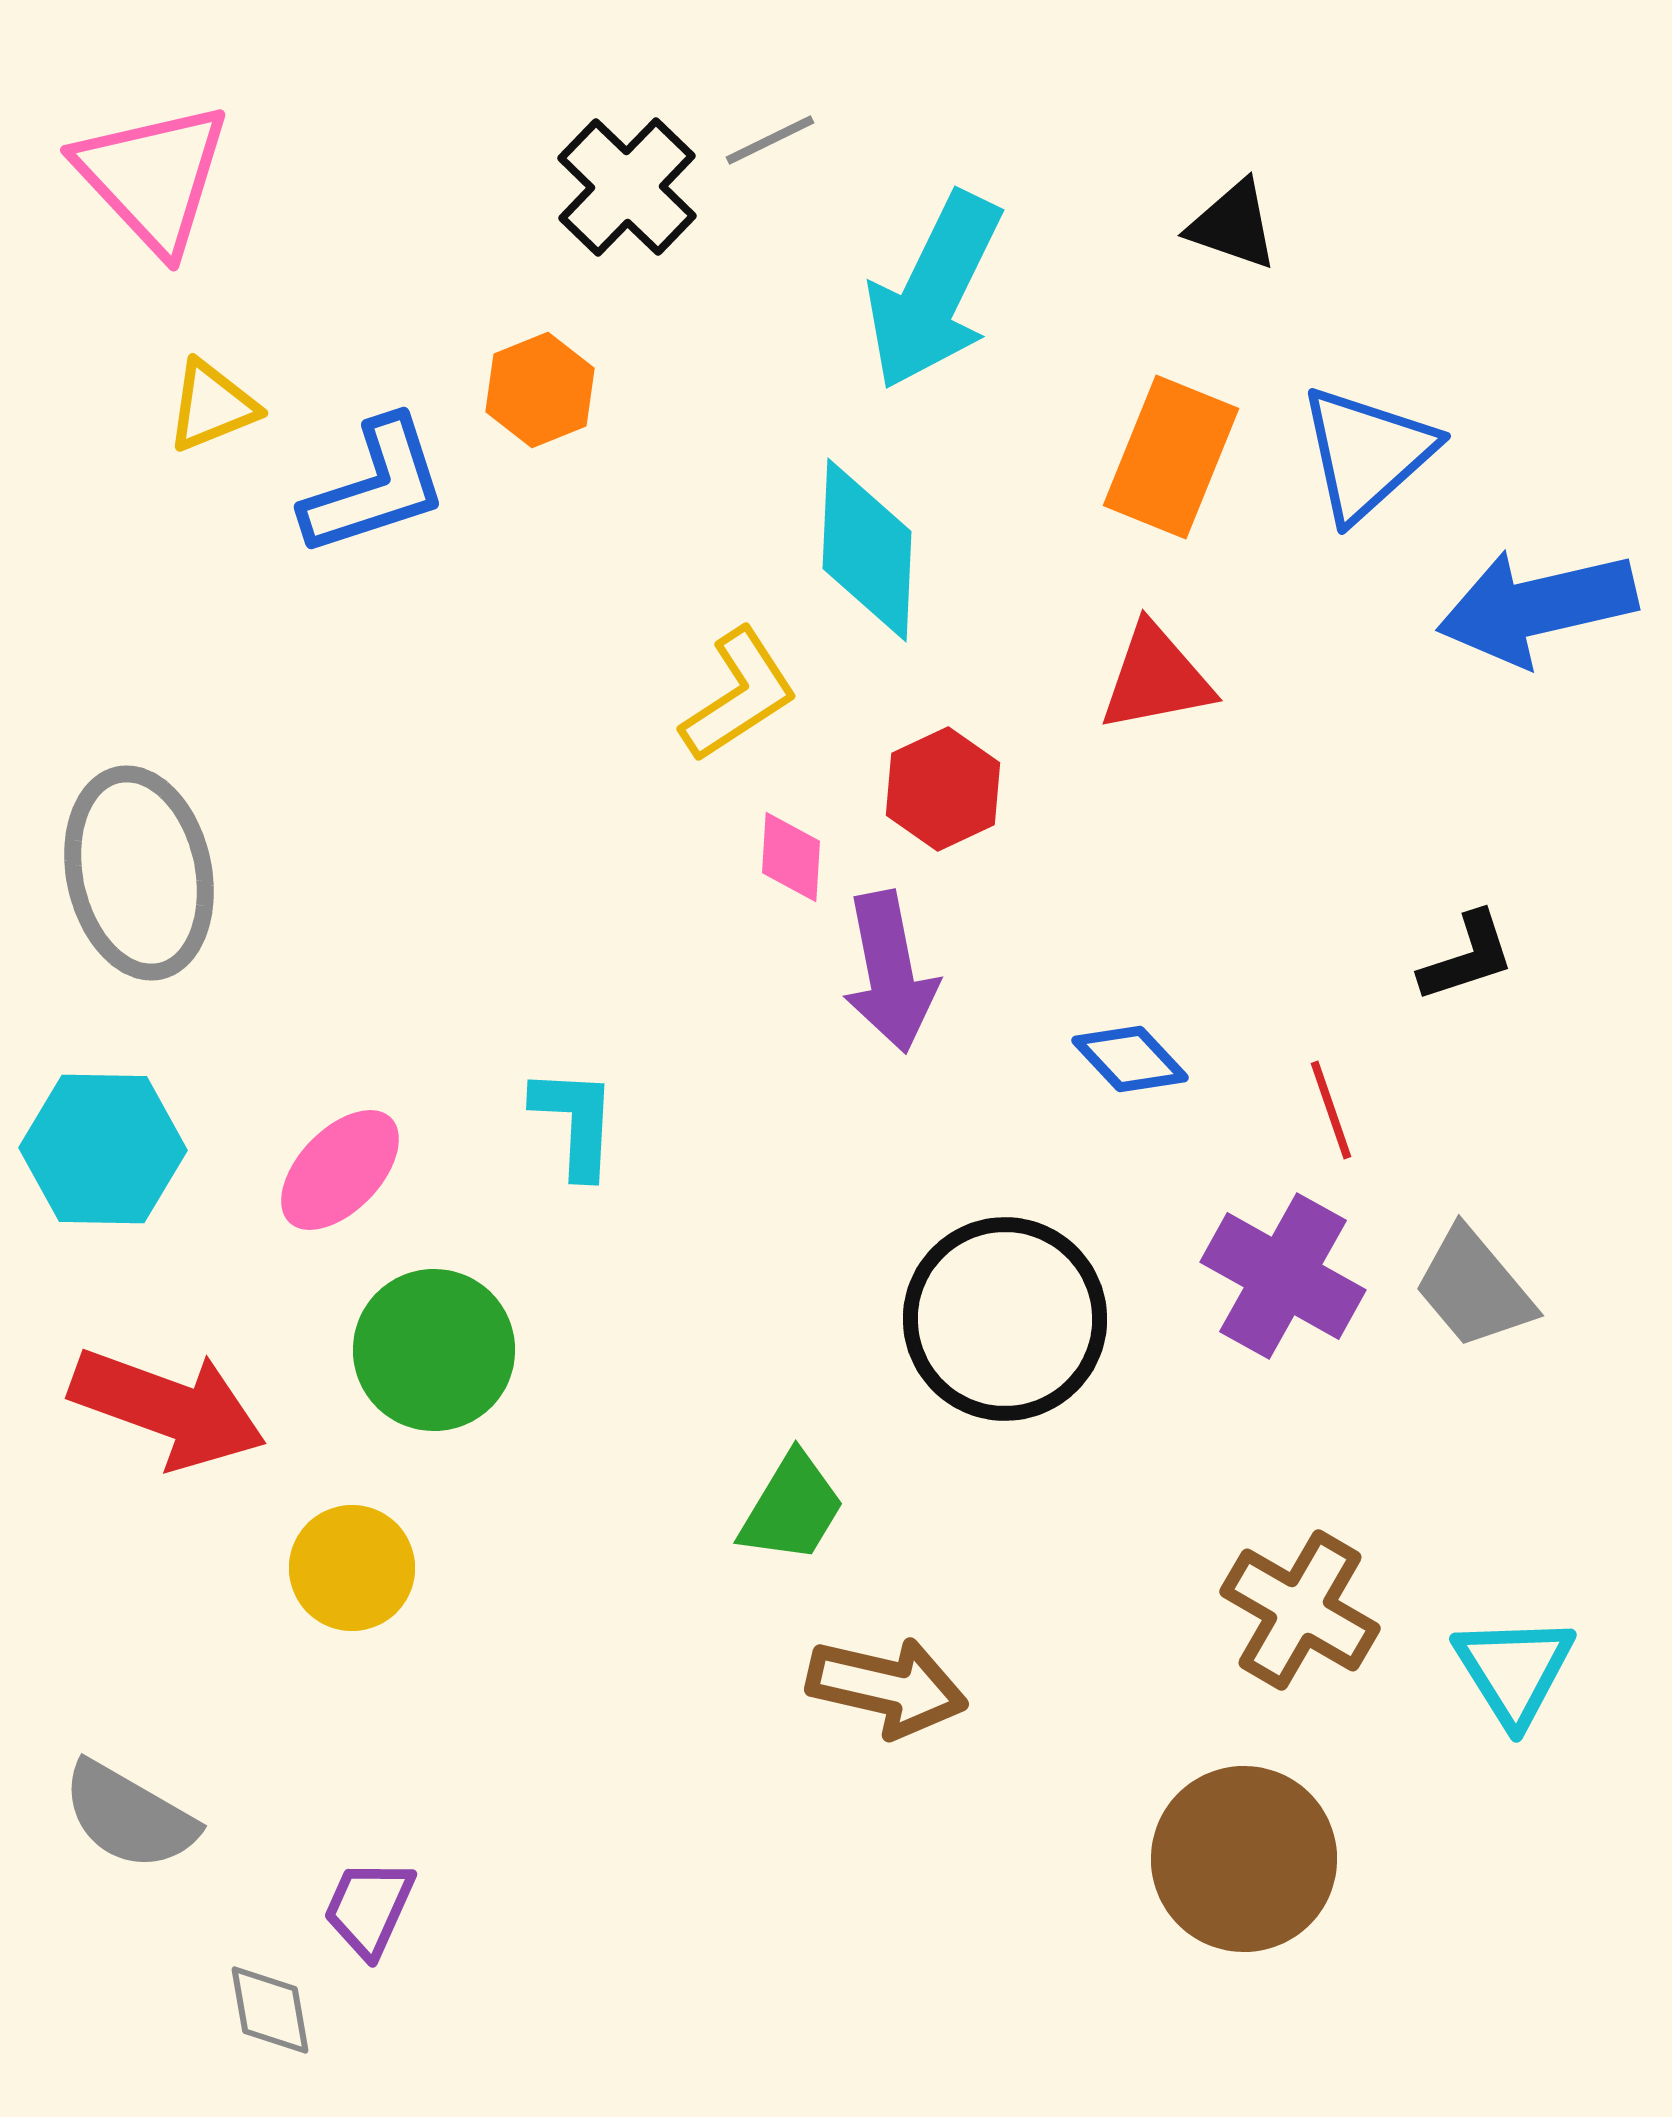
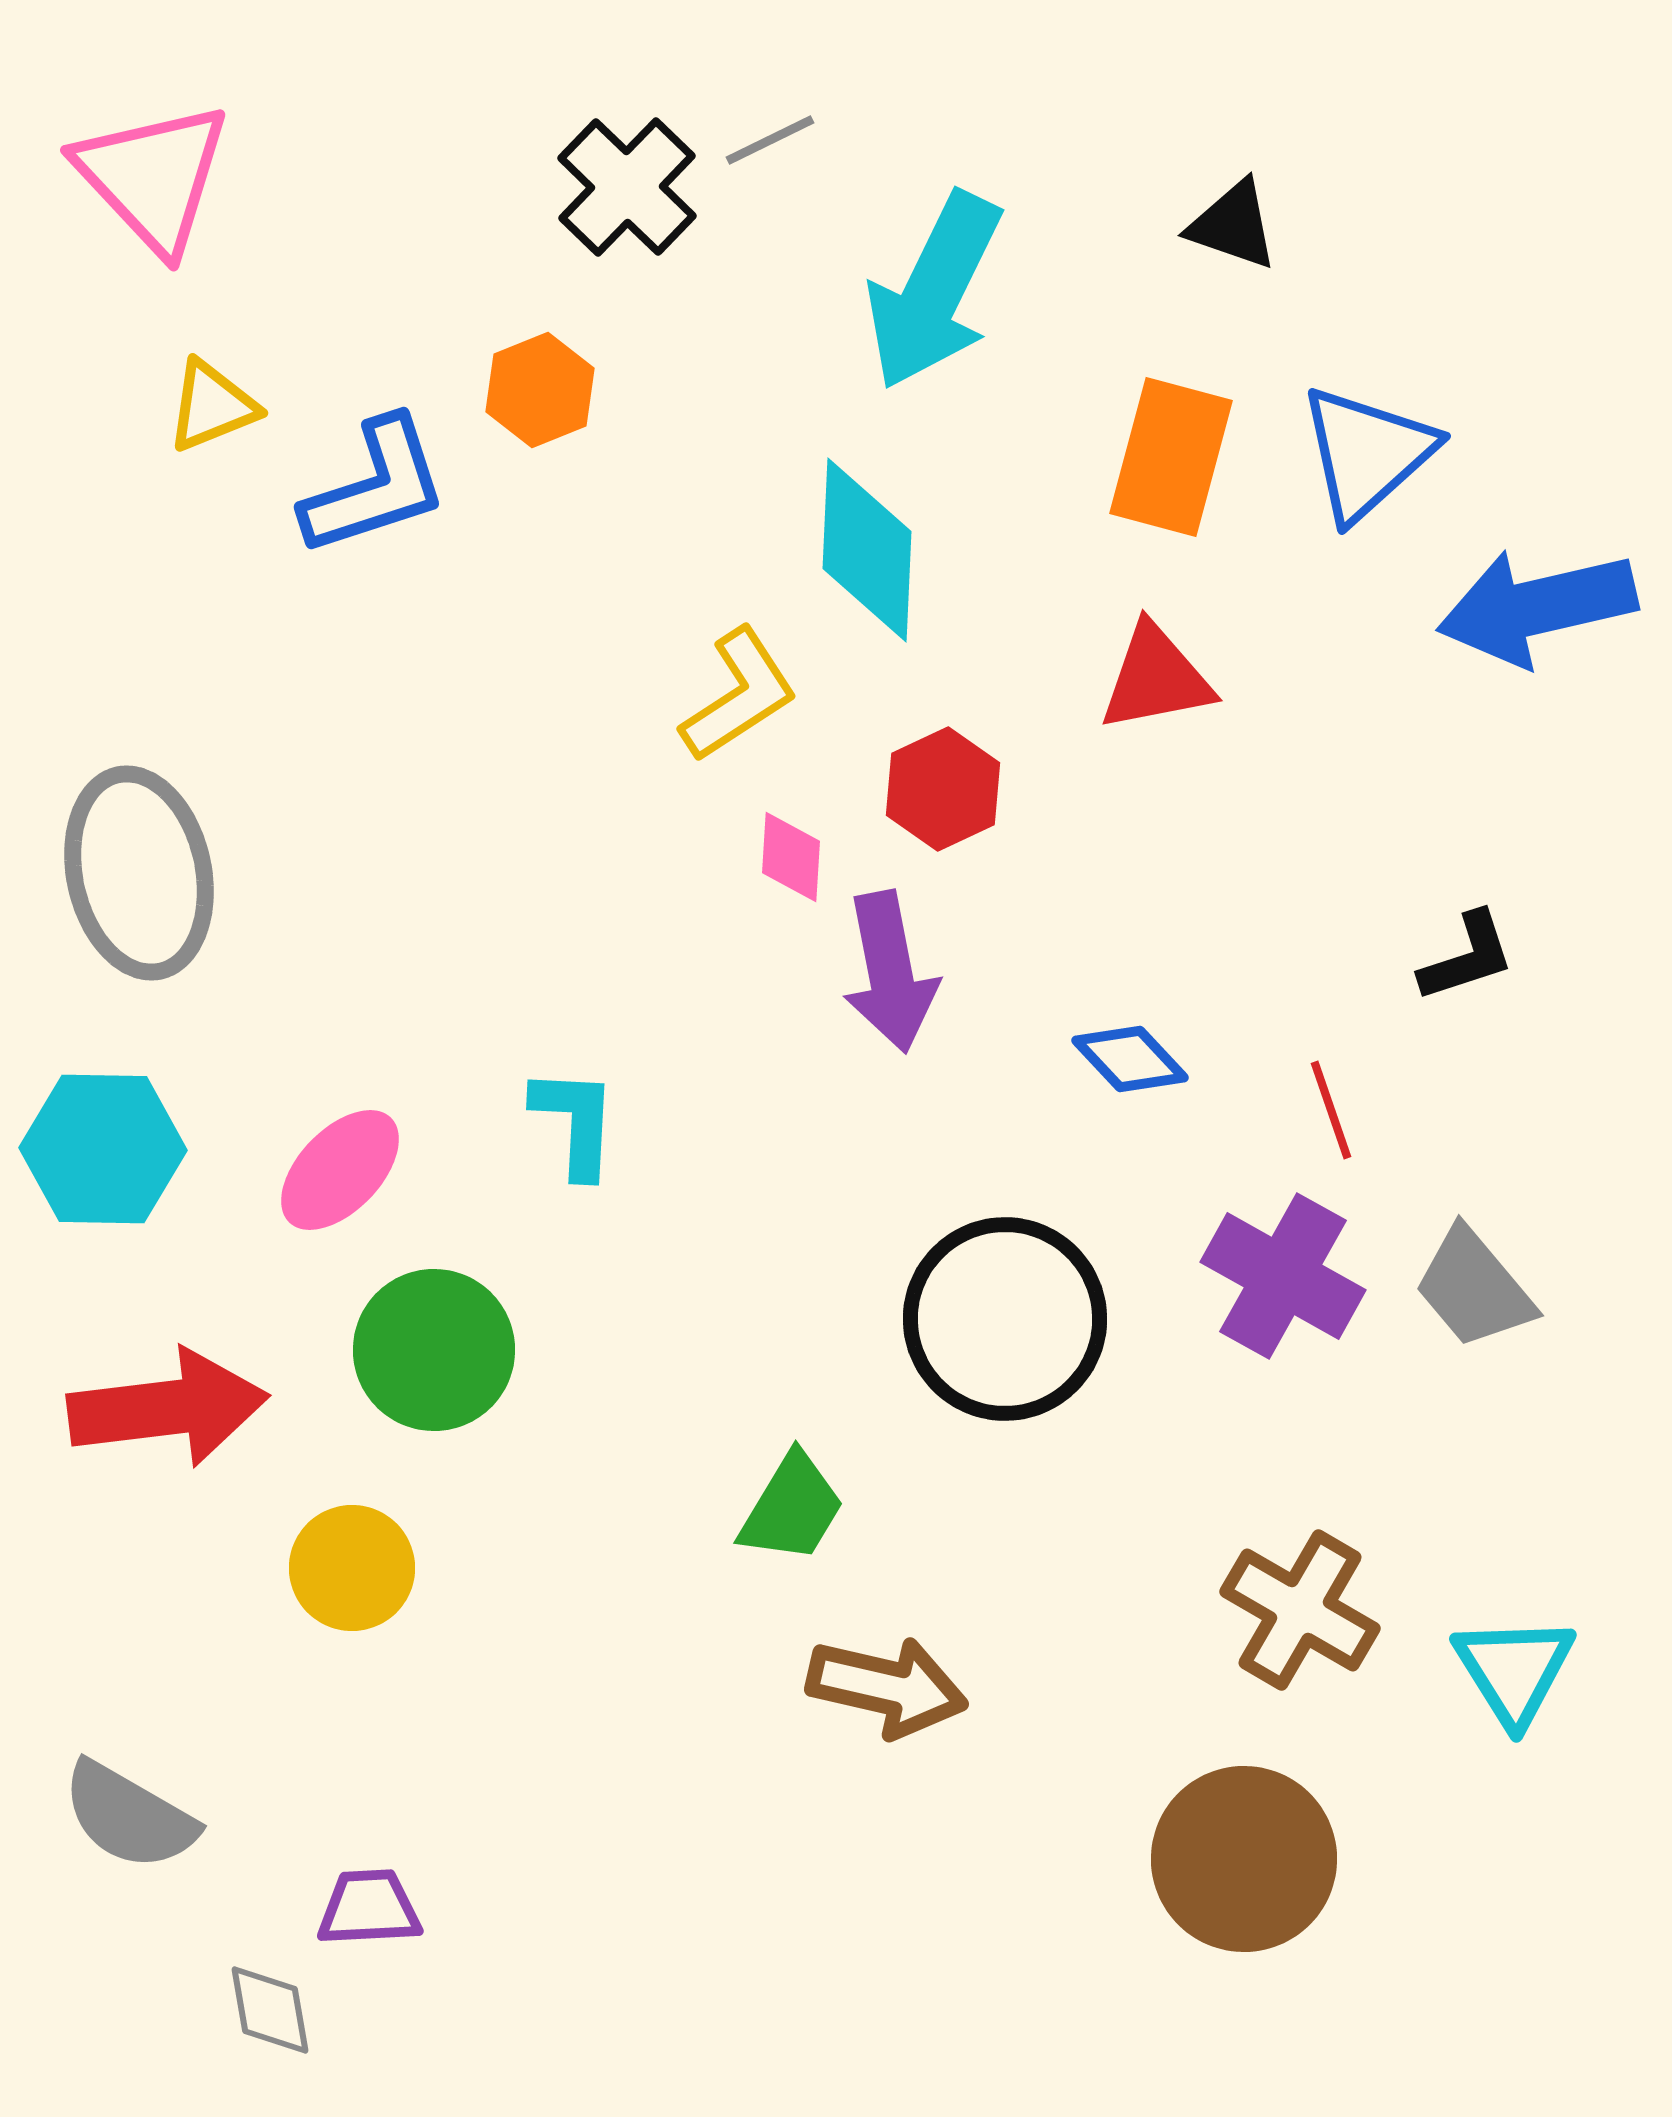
orange rectangle: rotated 7 degrees counterclockwise
red arrow: rotated 27 degrees counterclockwise
purple trapezoid: rotated 63 degrees clockwise
